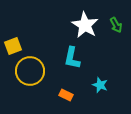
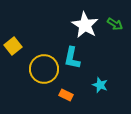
green arrow: moved 1 px left, 1 px up; rotated 28 degrees counterclockwise
yellow square: rotated 18 degrees counterclockwise
yellow circle: moved 14 px right, 2 px up
